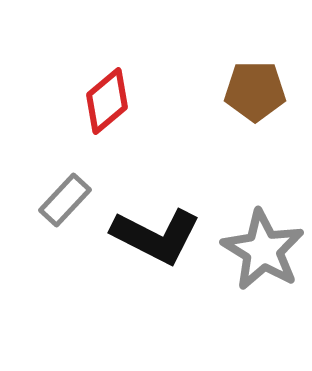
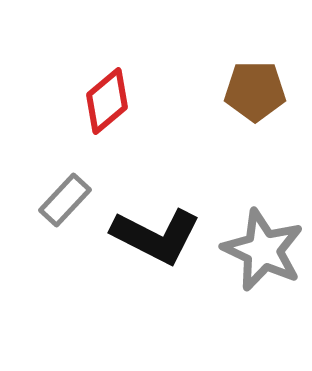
gray star: rotated 6 degrees counterclockwise
